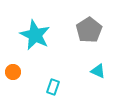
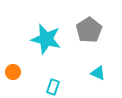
cyan star: moved 11 px right, 4 px down; rotated 12 degrees counterclockwise
cyan triangle: moved 2 px down
